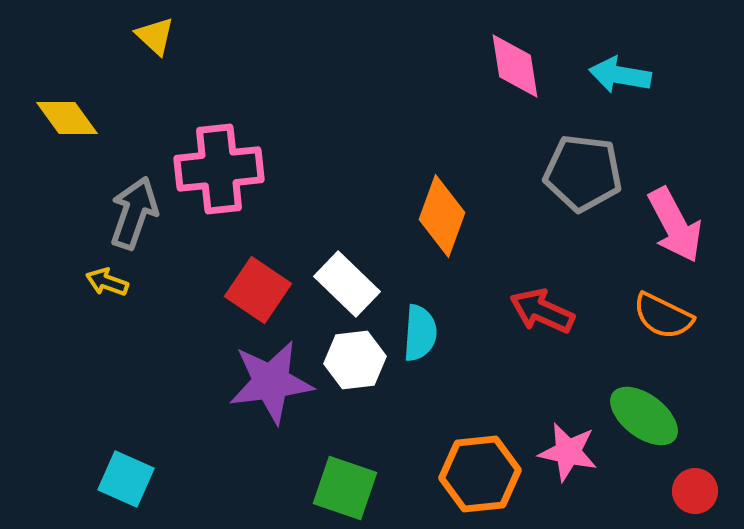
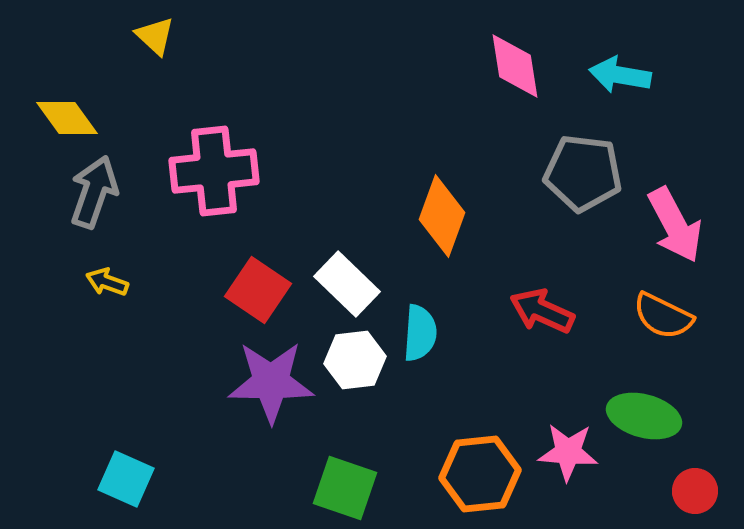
pink cross: moved 5 px left, 2 px down
gray arrow: moved 40 px left, 21 px up
purple star: rotated 8 degrees clockwise
green ellipse: rotated 22 degrees counterclockwise
pink star: rotated 8 degrees counterclockwise
